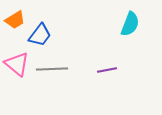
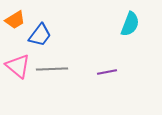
pink triangle: moved 1 px right, 2 px down
purple line: moved 2 px down
